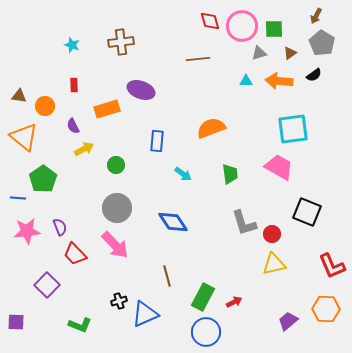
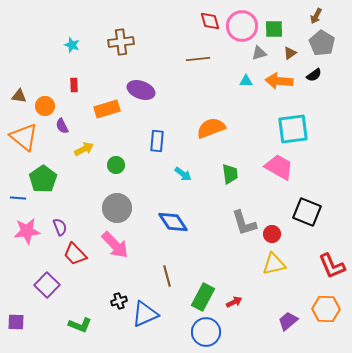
purple semicircle at (73, 126): moved 11 px left
